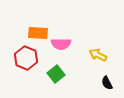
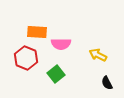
orange rectangle: moved 1 px left, 1 px up
